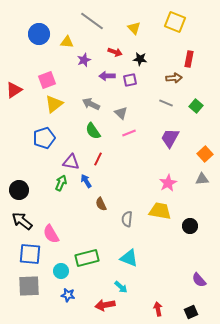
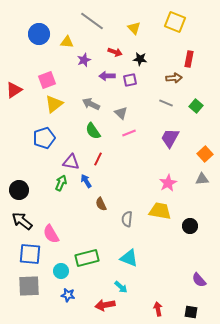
black square at (191, 312): rotated 32 degrees clockwise
